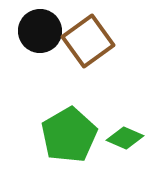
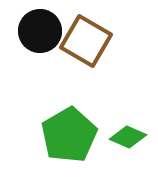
brown square: moved 2 px left; rotated 24 degrees counterclockwise
green diamond: moved 3 px right, 1 px up
